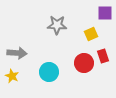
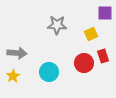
yellow star: moved 1 px right; rotated 16 degrees clockwise
